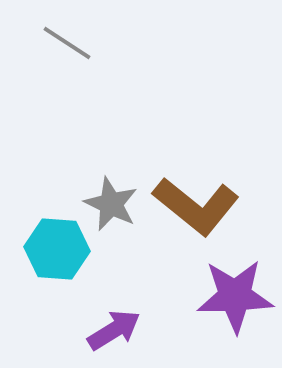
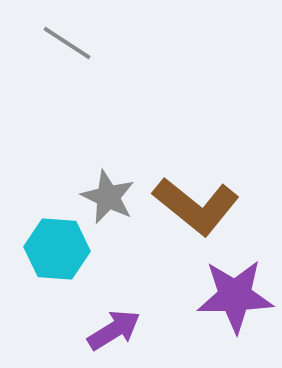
gray star: moved 3 px left, 7 px up
